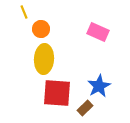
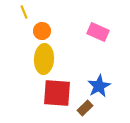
orange circle: moved 1 px right, 2 px down
